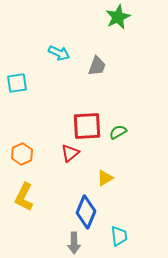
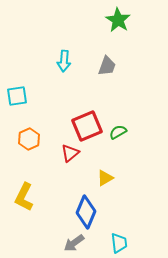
green star: moved 3 px down; rotated 15 degrees counterclockwise
cyan arrow: moved 5 px right, 8 px down; rotated 70 degrees clockwise
gray trapezoid: moved 10 px right
cyan square: moved 13 px down
red square: rotated 20 degrees counterclockwise
orange hexagon: moved 7 px right, 15 px up
cyan trapezoid: moved 7 px down
gray arrow: rotated 55 degrees clockwise
